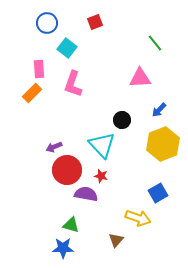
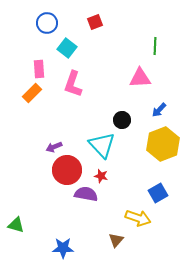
green line: moved 3 px down; rotated 42 degrees clockwise
green triangle: moved 55 px left
